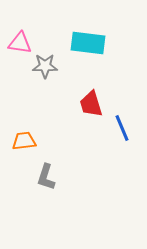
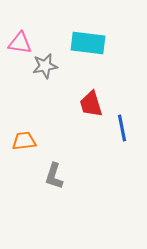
gray star: rotated 10 degrees counterclockwise
blue line: rotated 12 degrees clockwise
gray L-shape: moved 8 px right, 1 px up
